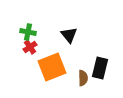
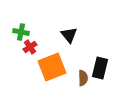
green cross: moved 7 px left
